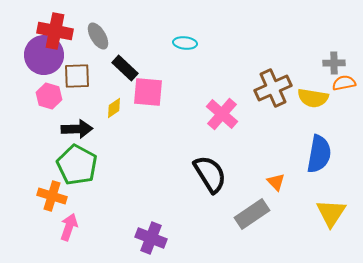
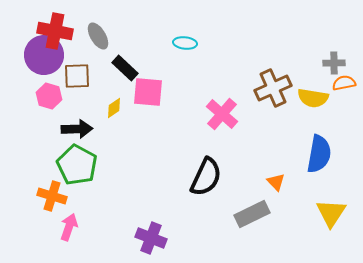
black semicircle: moved 4 px left, 3 px down; rotated 57 degrees clockwise
gray rectangle: rotated 8 degrees clockwise
